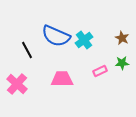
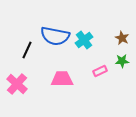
blue semicircle: moved 1 px left; rotated 12 degrees counterclockwise
black line: rotated 54 degrees clockwise
green star: moved 2 px up
